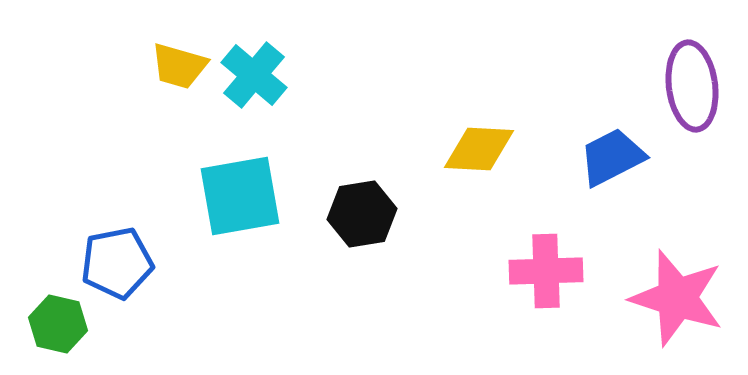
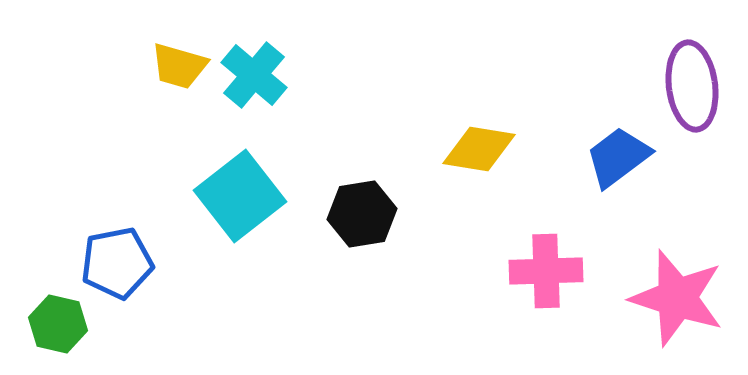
yellow diamond: rotated 6 degrees clockwise
blue trapezoid: moved 6 px right; rotated 10 degrees counterclockwise
cyan square: rotated 28 degrees counterclockwise
